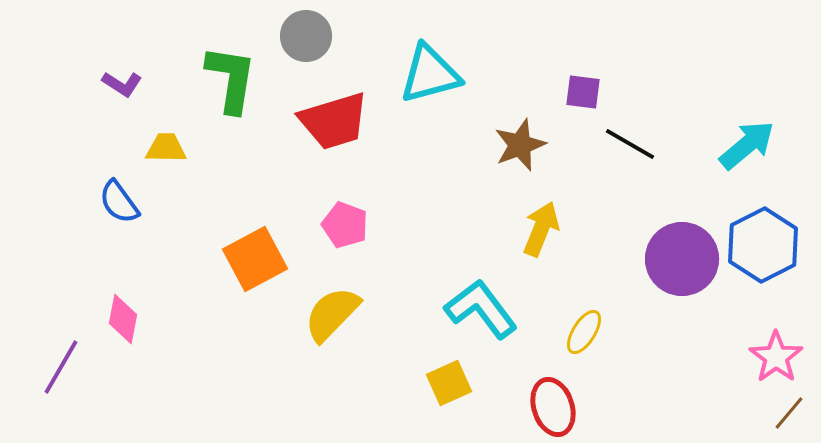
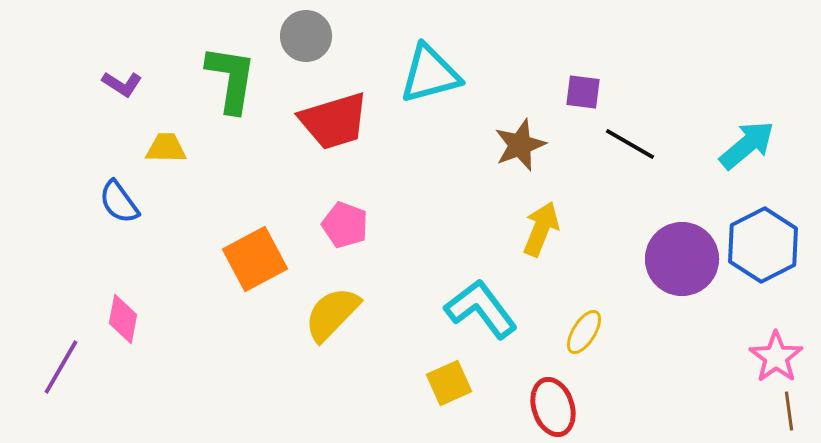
brown line: moved 2 px up; rotated 48 degrees counterclockwise
